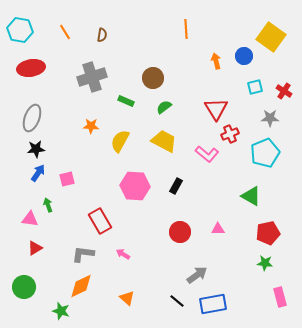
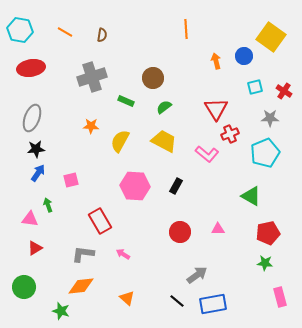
orange line at (65, 32): rotated 28 degrees counterclockwise
pink square at (67, 179): moved 4 px right, 1 px down
orange diamond at (81, 286): rotated 20 degrees clockwise
